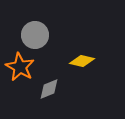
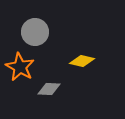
gray circle: moved 3 px up
gray diamond: rotated 25 degrees clockwise
